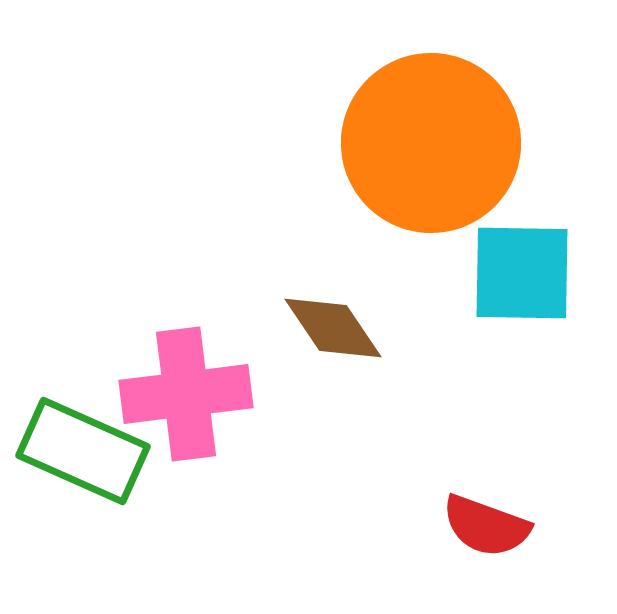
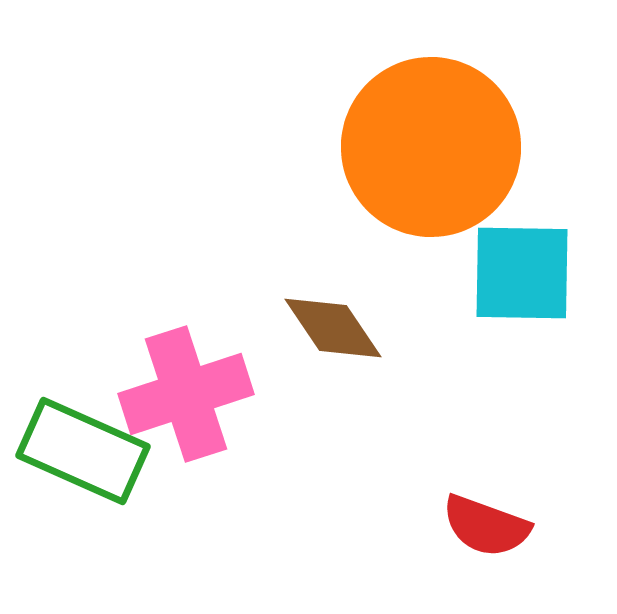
orange circle: moved 4 px down
pink cross: rotated 11 degrees counterclockwise
